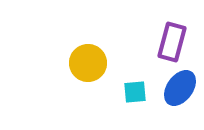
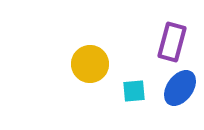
yellow circle: moved 2 px right, 1 px down
cyan square: moved 1 px left, 1 px up
